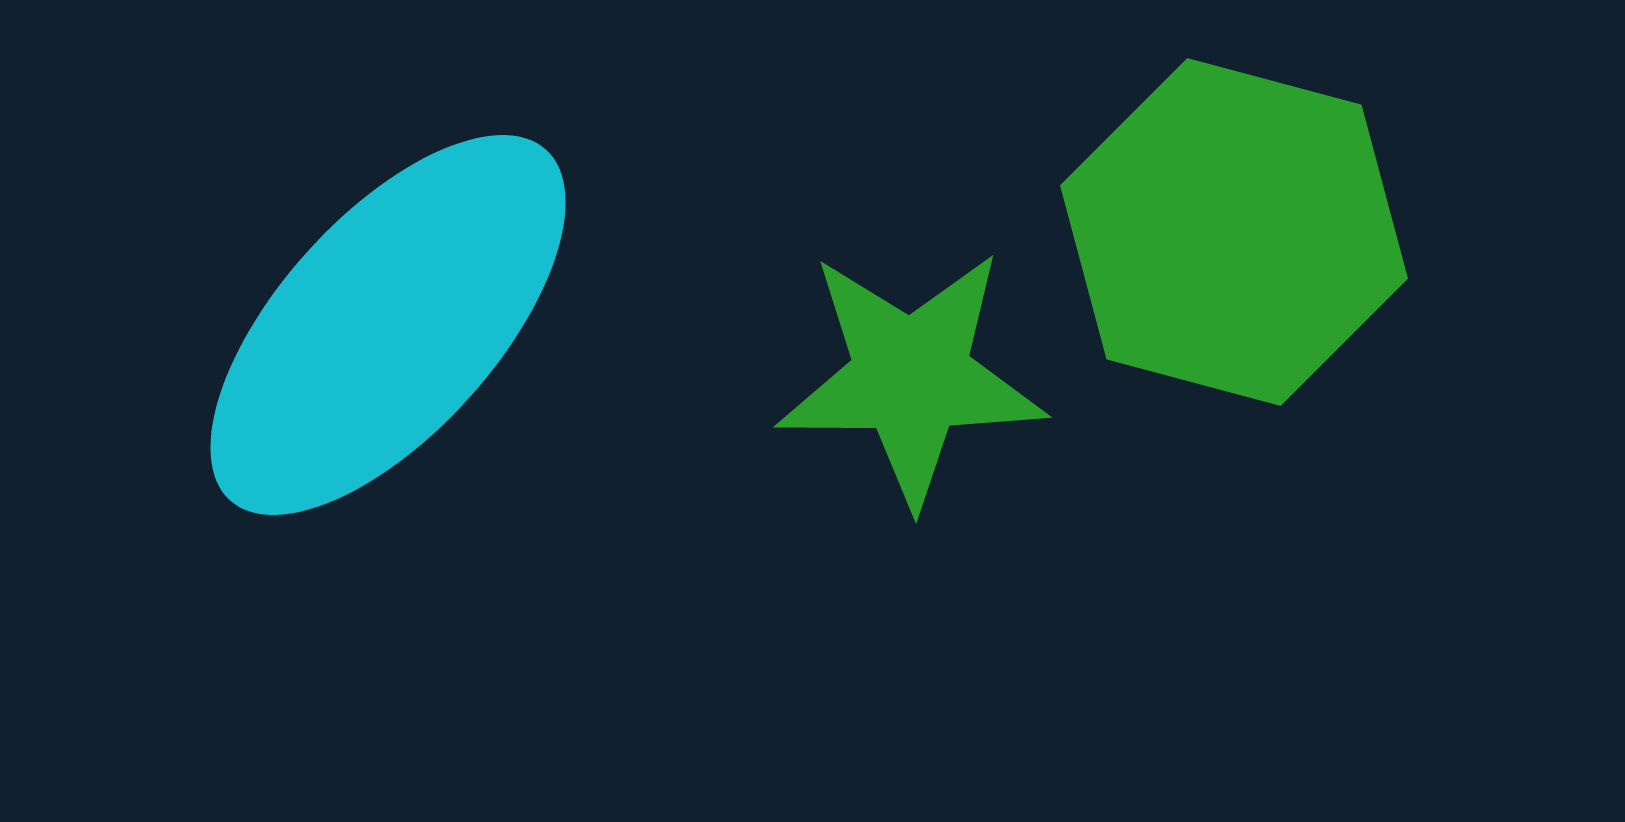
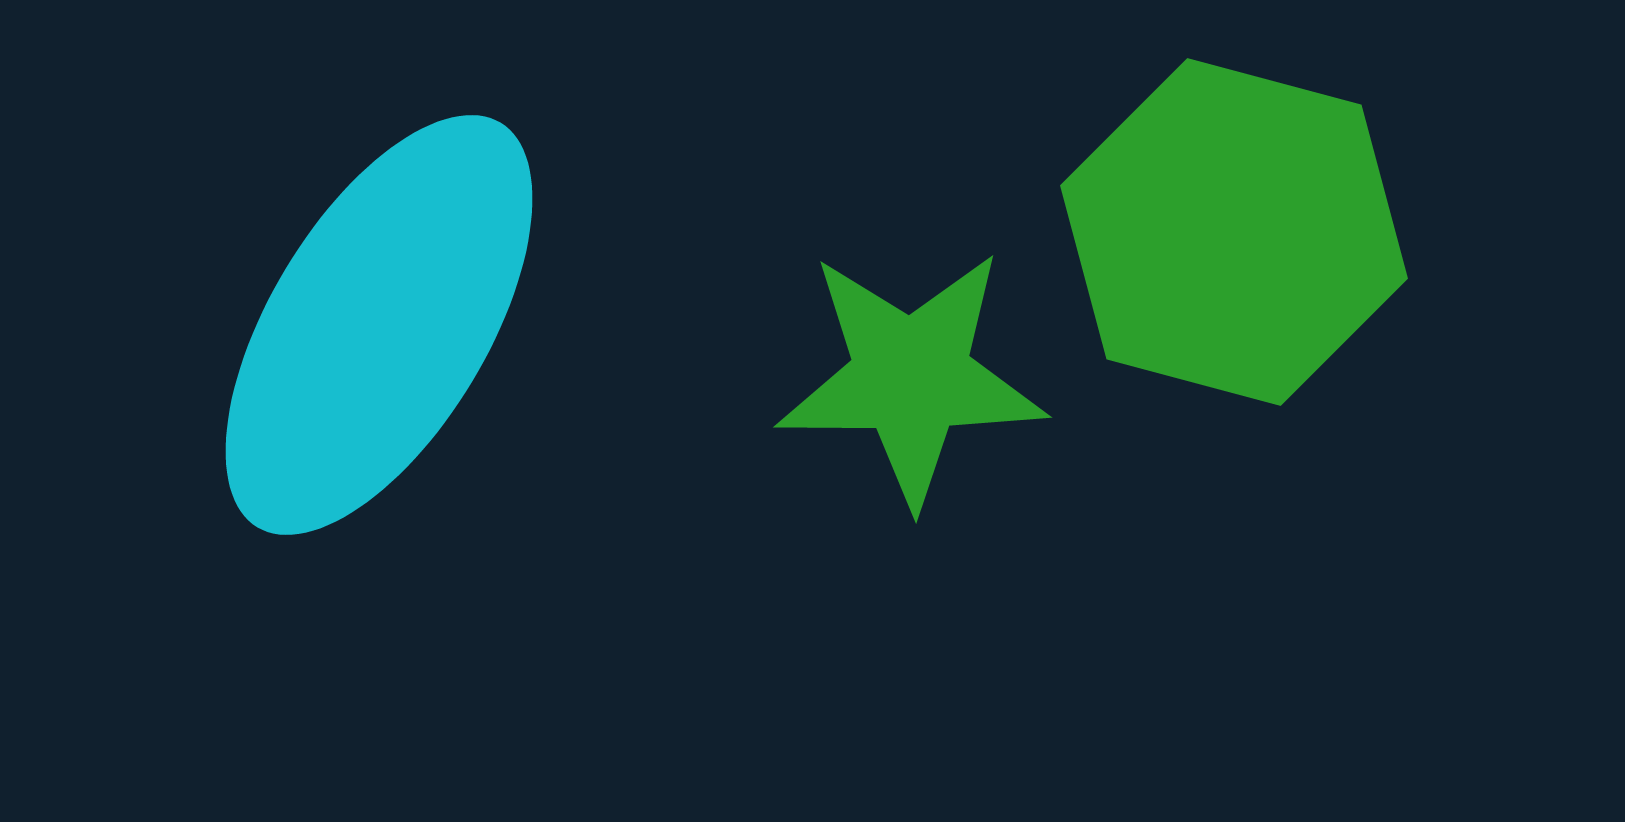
cyan ellipse: moved 9 px left; rotated 11 degrees counterclockwise
